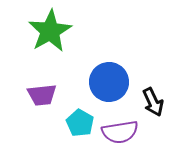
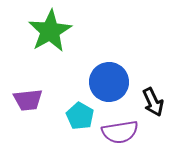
purple trapezoid: moved 14 px left, 5 px down
cyan pentagon: moved 7 px up
